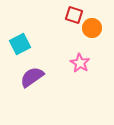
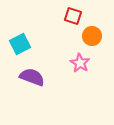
red square: moved 1 px left, 1 px down
orange circle: moved 8 px down
purple semicircle: rotated 55 degrees clockwise
